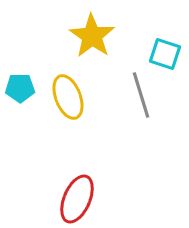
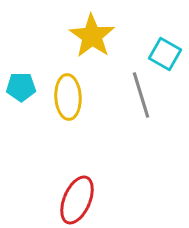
cyan square: rotated 12 degrees clockwise
cyan pentagon: moved 1 px right, 1 px up
yellow ellipse: rotated 18 degrees clockwise
red ellipse: moved 1 px down
